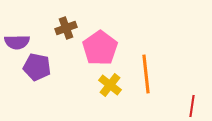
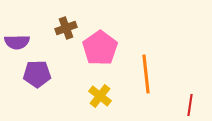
purple pentagon: moved 7 px down; rotated 12 degrees counterclockwise
yellow cross: moved 10 px left, 11 px down
red line: moved 2 px left, 1 px up
